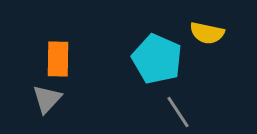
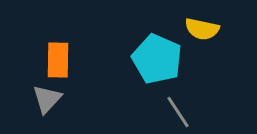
yellow semicircle: moved 5 px left, 4 px up
orange rectangle: moved 1 px down
